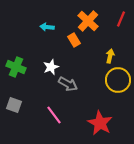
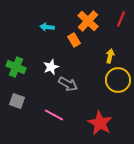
gray square: moved 3 px right, 4 px up
pink line: rotated 24 degrees counterclockwise
